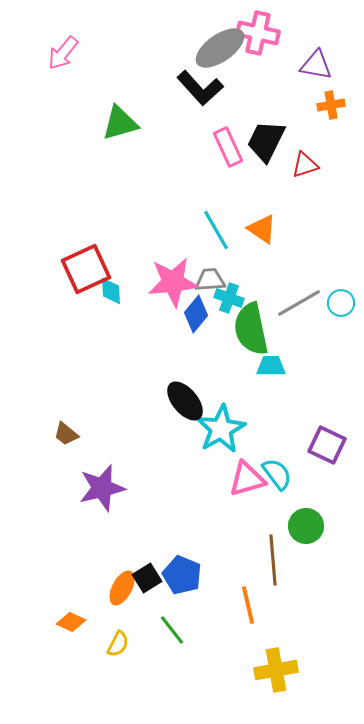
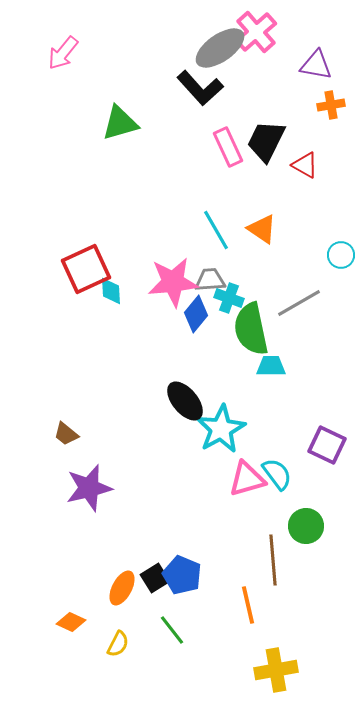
pink cross: moved 2 px left, 1 px up; rotated 36 degrees clockwise
red triangle: rotated 48 degrees clockwise
cyan circle: moved 48 px up
purple star: moved 13 px left
black square: moved 8 px right
